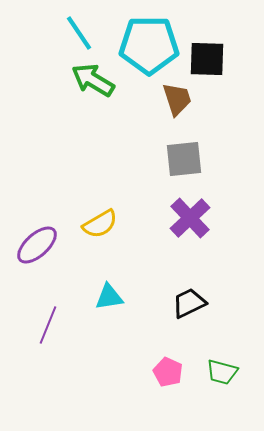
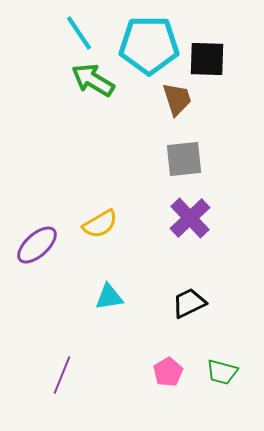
purple line: moved 14 px right, 50 px down
pink pentagon: rotated 16 degrees clockwise
